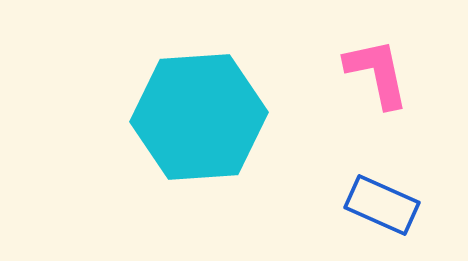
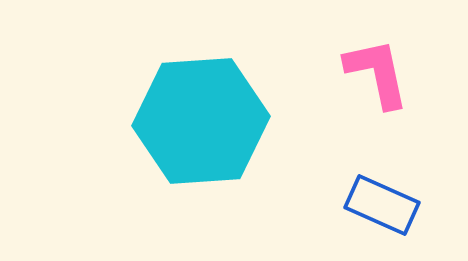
cyan hexagon: moved 2 px right, 4 px down
